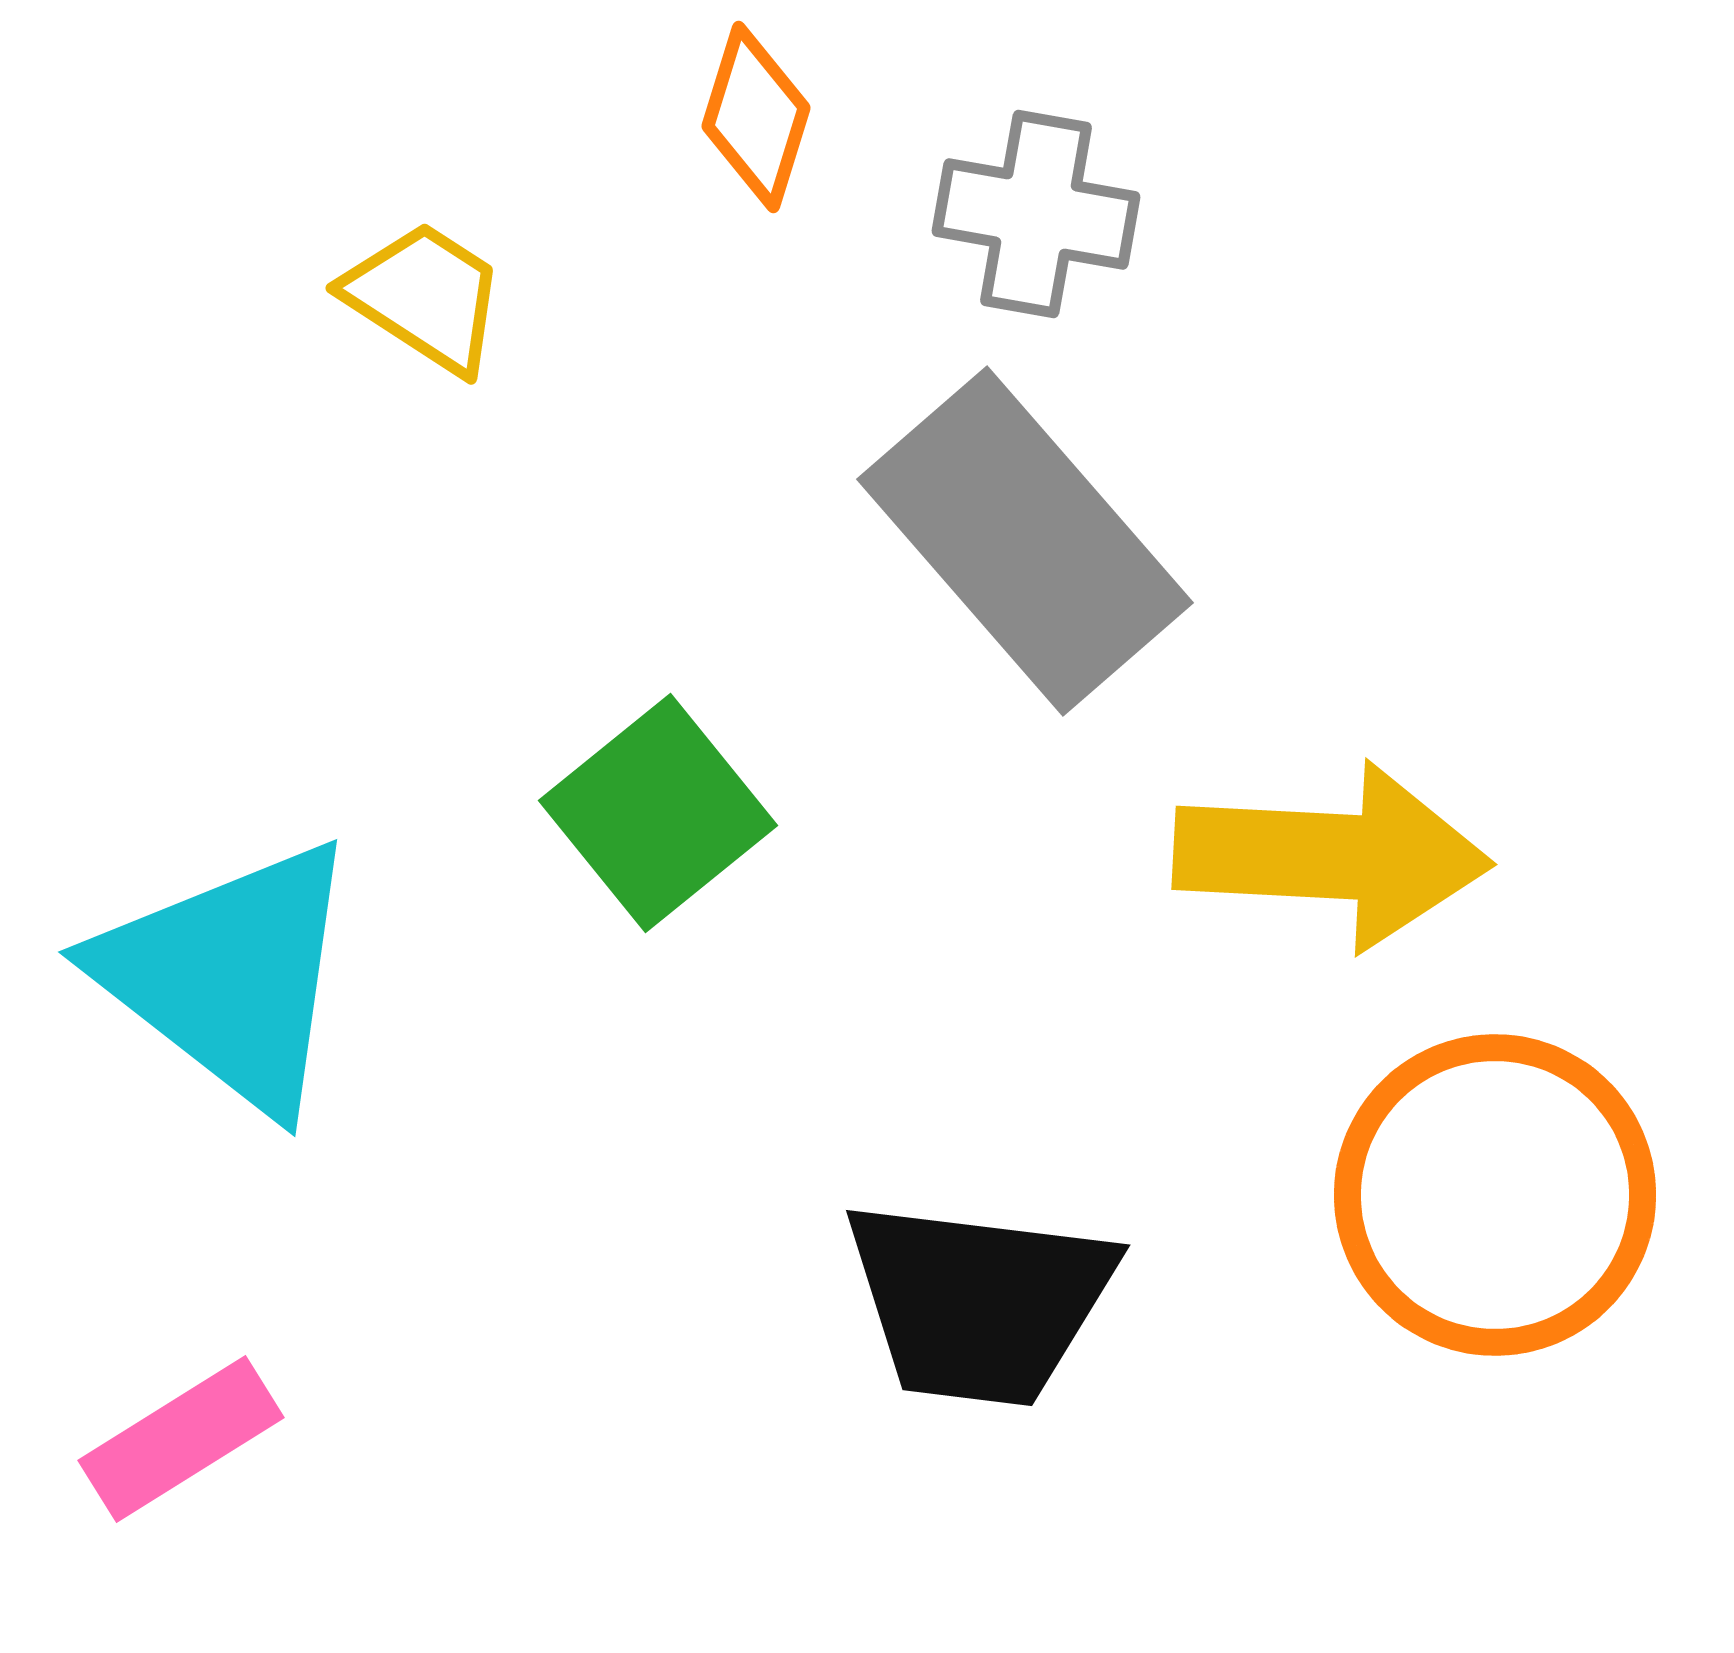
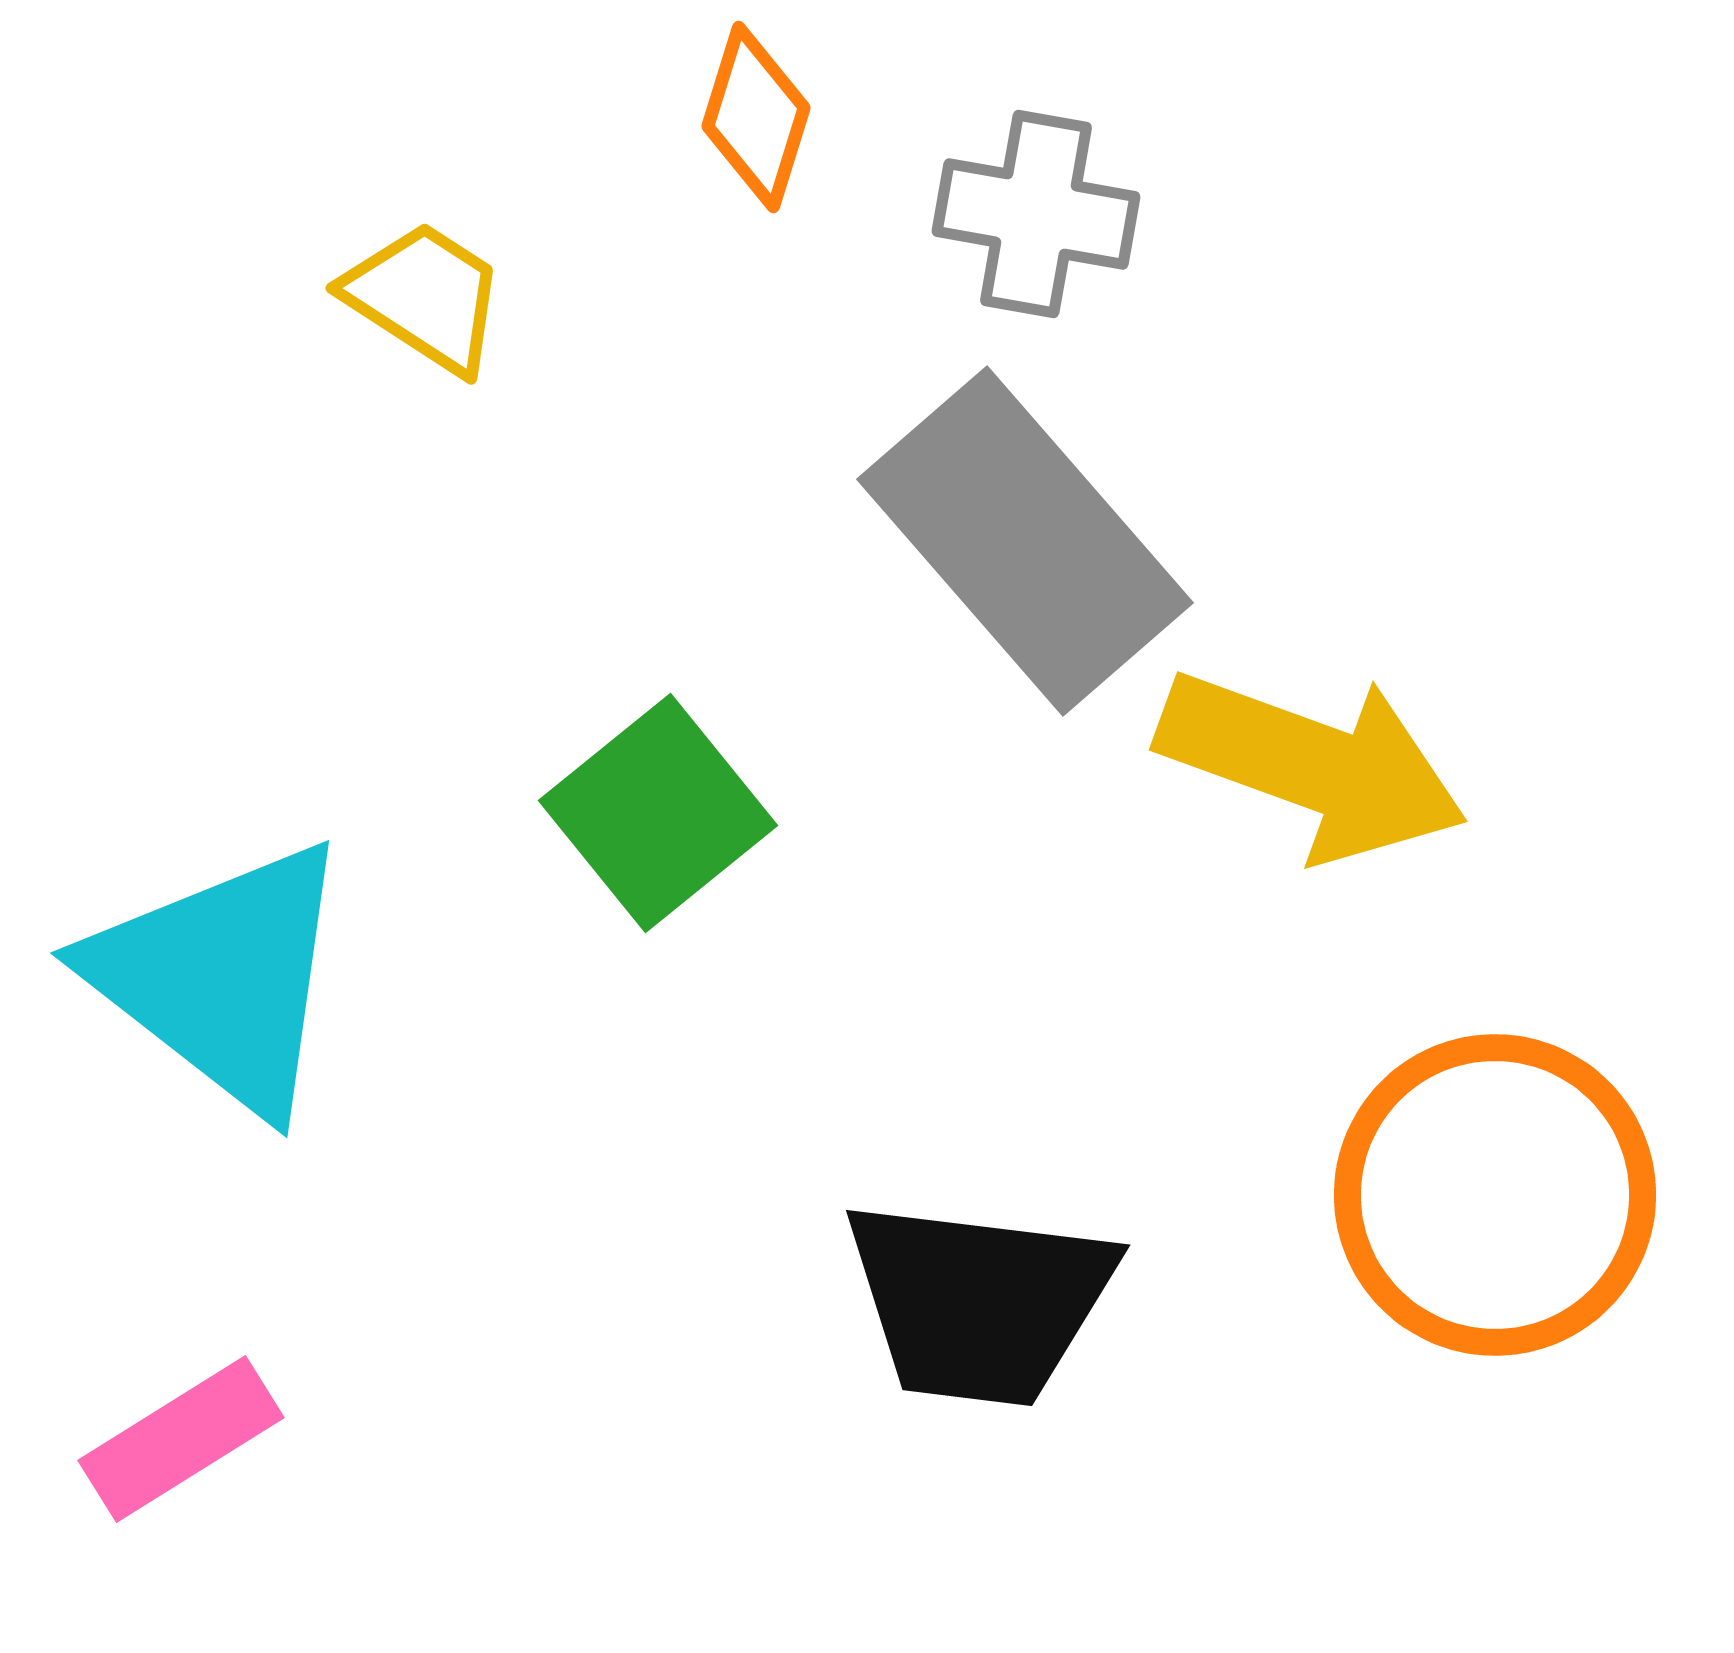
yellow arrow: moved 20 px left, 91 px up; rotated 17 degrees clockwise
cyan triangle: moved 8 px left, 1 px down
